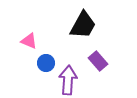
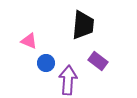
black trapezoid: rotated 24 degrees counterclockwise
purple rectangle: rotated 12 degrees counterclockwise
